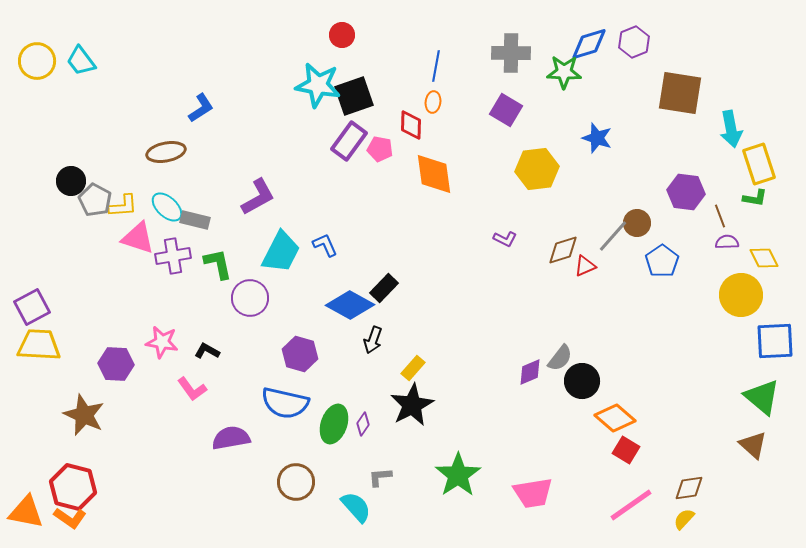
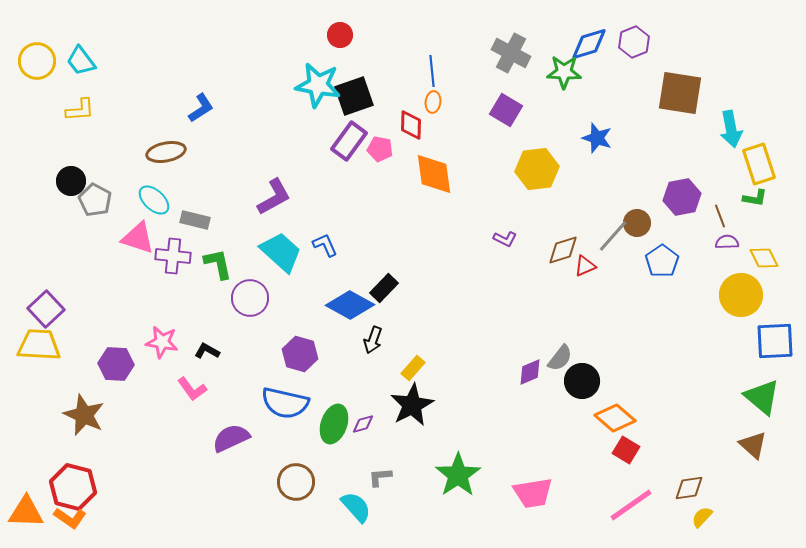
red circle at (342, 35): moved 2 px left
gray cross at (511, 53): rotated 27 degrees clockwise
blue line at (436, 66): moved 4 px left, 5 px down; rotated 16 degrees counterclockwise
purple hexagon at (686, 192): moved 4 px left, 5 px down; rotated 18 degrees counterclockwise
purple L-shape at (258, 197): moved 16 px right
yellow L-shape at (123, 206): moved 43 px left, 96 px up
cyan ellipse at (167, 207): moved 13 px left, 7 px up
cyan trapezoid at (281, 252): rotated 75 degrees counterclockwise
purple cross at (173, 256): rotated 16 degrees clockwise
purple square at (32, 307): moved 14 px right, 2 px down; rotated 15 degrees counterclockwise
purple diamond at (363, 424): rotated 40 degrees clockwise
purple semicircle at (231, 438): rotated 15 degrees counterclockwise
orange triangle at (26, 512): rotated 9 degrees counterclockwise
yellow semicircle at (684, 519): moved 18 px right, 2 px up
